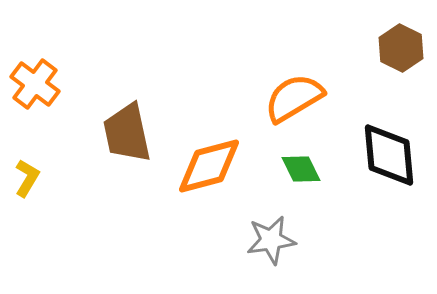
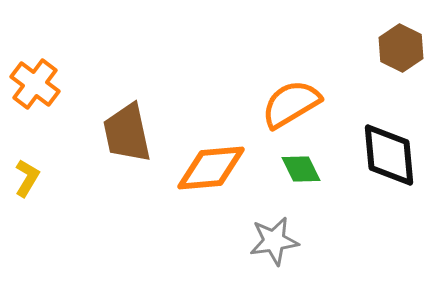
orange semicircle: moved 3 px left, 6 px down
orange diamond: moved 2 px right, 2 px down; rotated 10 degrees clockwise
gray star: moved 3 px right, 1 px down
